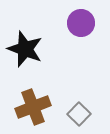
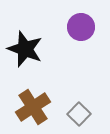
purple circle: moved 4 px down
brown cross: rotated 12 degrees counterclockwise
